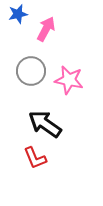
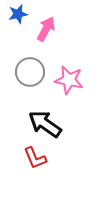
gray circle: moved 1 px left, 1 px down
